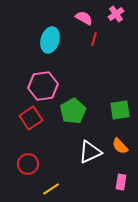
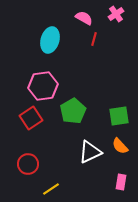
green square: moved 1 px left, 6 px down
